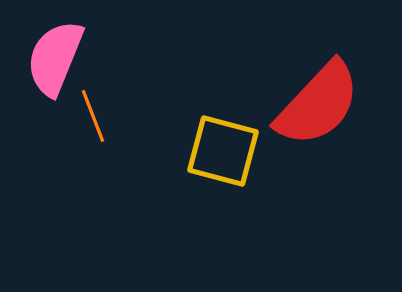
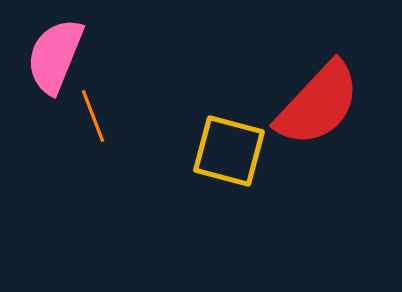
pink semicircle: moved 2 px up
yellow square: moved 6 px right
